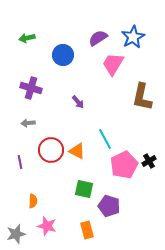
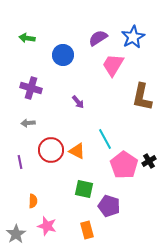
green arrow: rotated 21 degrees clockwise
pink trapezoid: moved 1 px down
pink pentagon: rotated 12 degrees counterclockwise
gray star: rotated 18 degrees counterclockwise
